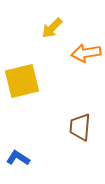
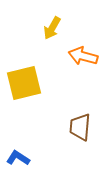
yellow arrow: rotated 15 degrees counterclockwise
orange arrow: moved 3 px left, 3 px down; rotated 24 degrees clockwise
yellow square: moved 2 px right, 2 px down
